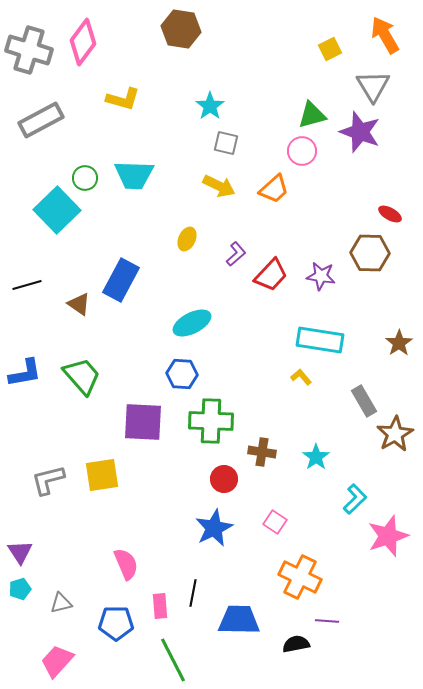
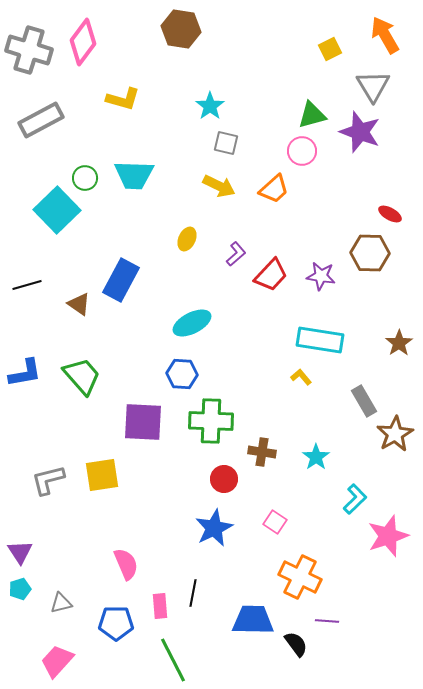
blue trapezoid at (239, 620): moved 14 px right
black semicircle at (296, 644): rotated 64 degrees clockwise
